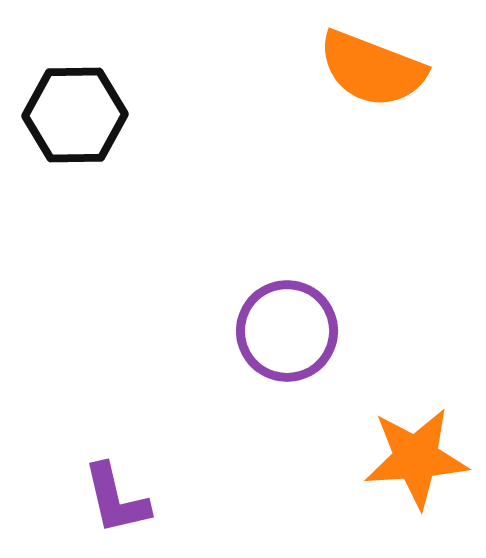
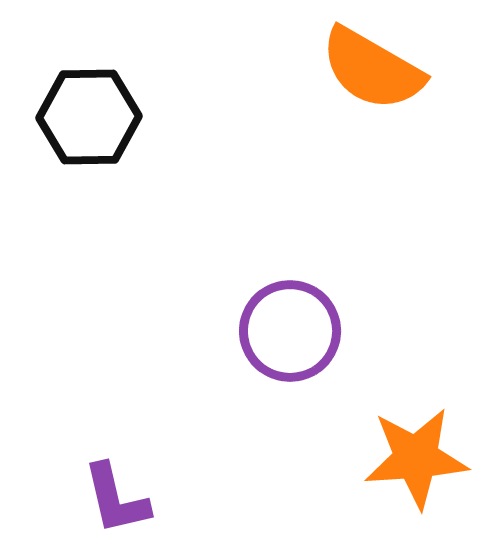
orange semicircle: rotated 9 degrees clockwise
black hexagon: moved 14 px right, 2 px down
purple circle: moved 3 px right
